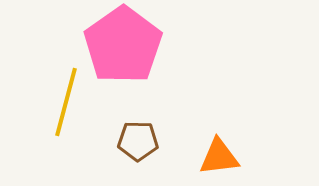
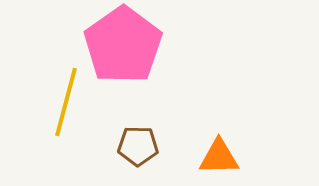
brown pentagon: moved 5 px down
orange triangle: rotated 6 degrees clockwise
